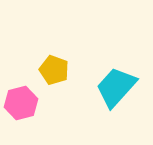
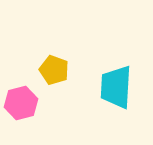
cyan trapezoid: rotated 39 degrees counterclockwise
